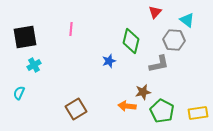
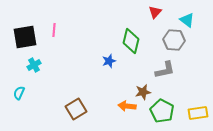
pink line: moved 17 px left, 1 px down
gray L-shape: moved 6 px right, 6 px down
